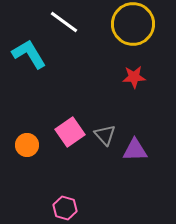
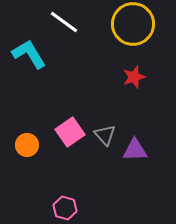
red star: rotated 15 degrees counterclockwise
